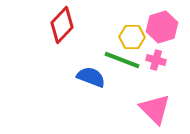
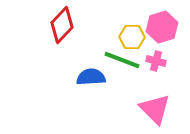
pink cross: moved 1 px down
blue semicircle: rotated 24 degrees counterclockwise
